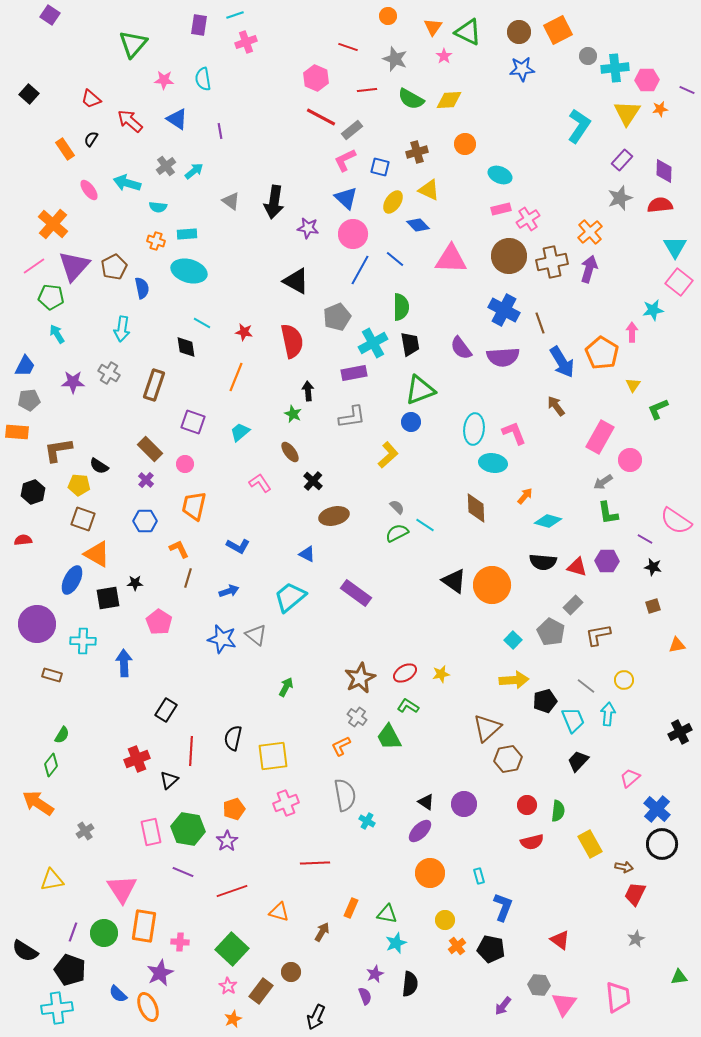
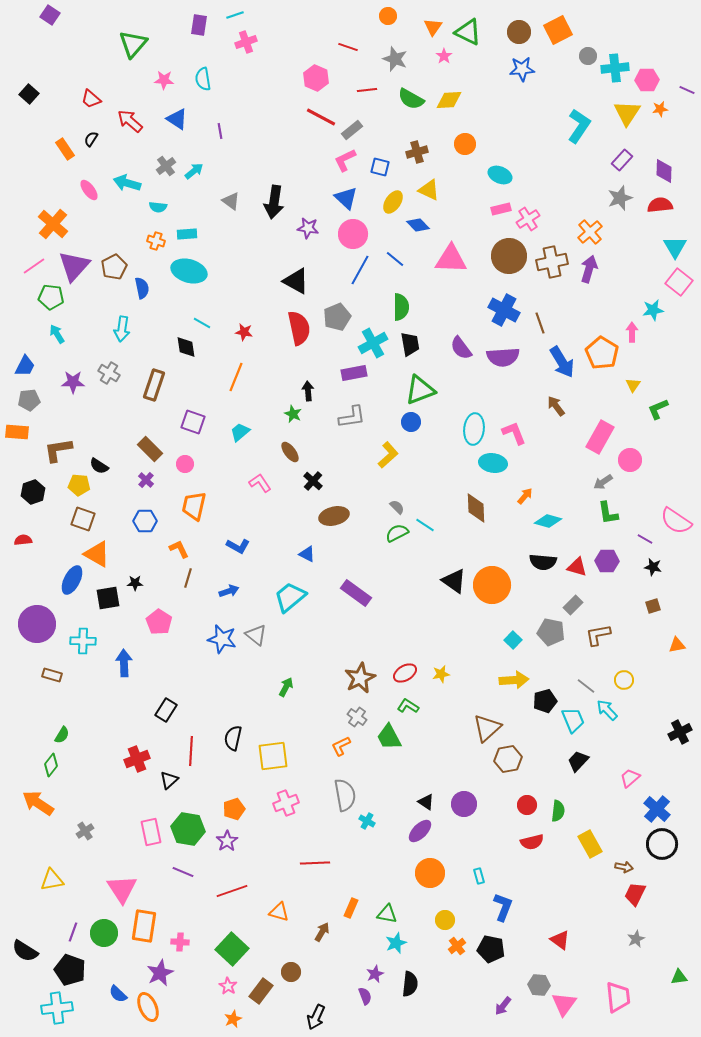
red semicircle at (292, 341): moved 7 px right, 13 px up
gray pentagon at (551, 632): rotated 16 degrees counterclockwise
cyan arrow at (608, 714): moved 1 px left, 4 px up; rotated 50 degrees counterclockwise
